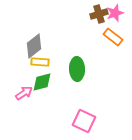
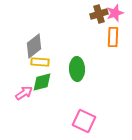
orange rectangle: rotated 54 degrees clockwise
